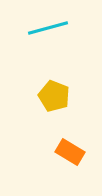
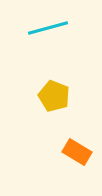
orange rectangle: moved 7 px right
